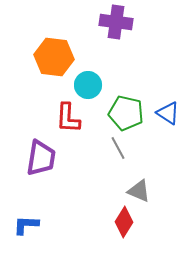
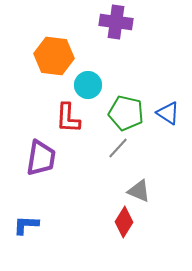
orange hexagon: moved 1 px up
gray line: rotated 70 degrees clockwise
